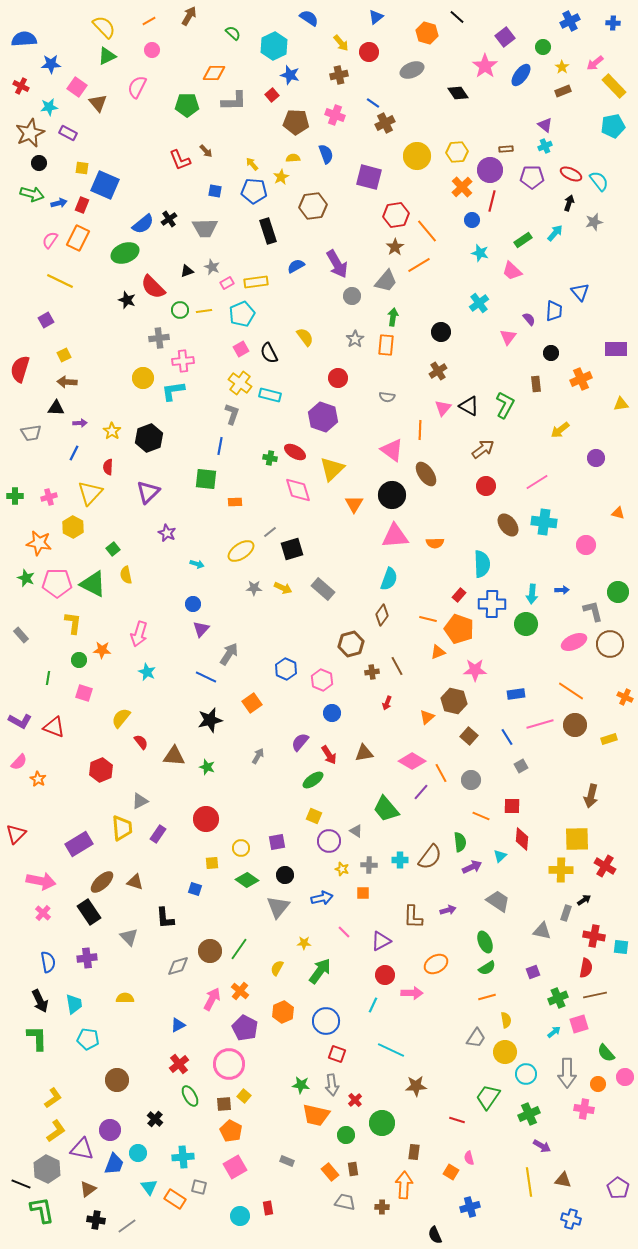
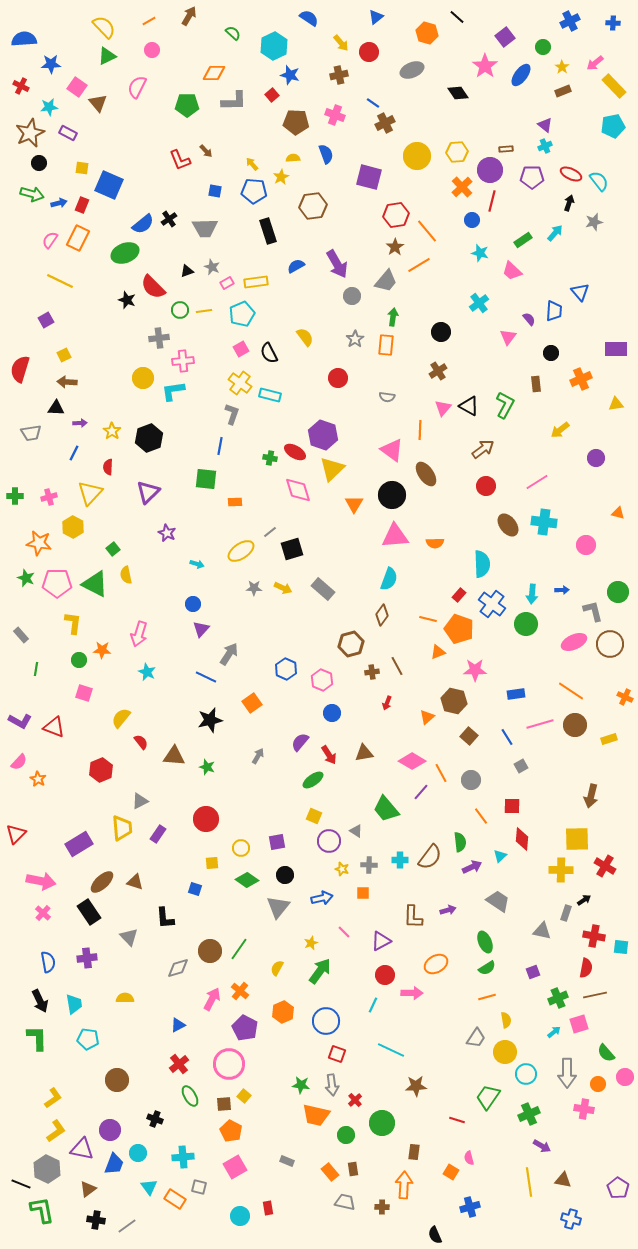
blue square at (105, 185): moved 4 px right
yellow triangle at (621, 404): moved 5 px left
purple hexagon at (323, 417): moved 18 px down
green triangle at (93, 584): moved 2 px right
blue cross at (492, 604): rotated 36 degrees clockwise
green line at (48, 678): moved 12 px left, 9 px up
orange line at (481, 816): rotated 30 degrees clockwise
yellow star at (304, 943): moved 7 px right; rotated 24 degrees counterclockwise
gray diamond at (178, 966): moved 2 px down
black cross at (155, 1119): rotated 21 degrees counterclockwise
